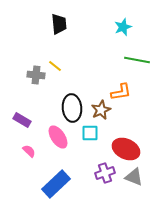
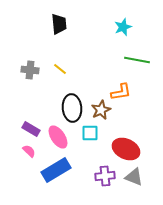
yellow line: moved 5 px right, 3 px down
gray cross: moved 6 px left, 5 px up
purple rectangle: moved 9 px right, 9 px down
purple cross: moved 3 px down; rotated 12 degrees clockwise
blue rectangle: moved 14 px up; rotated 12 degrees clockwise
